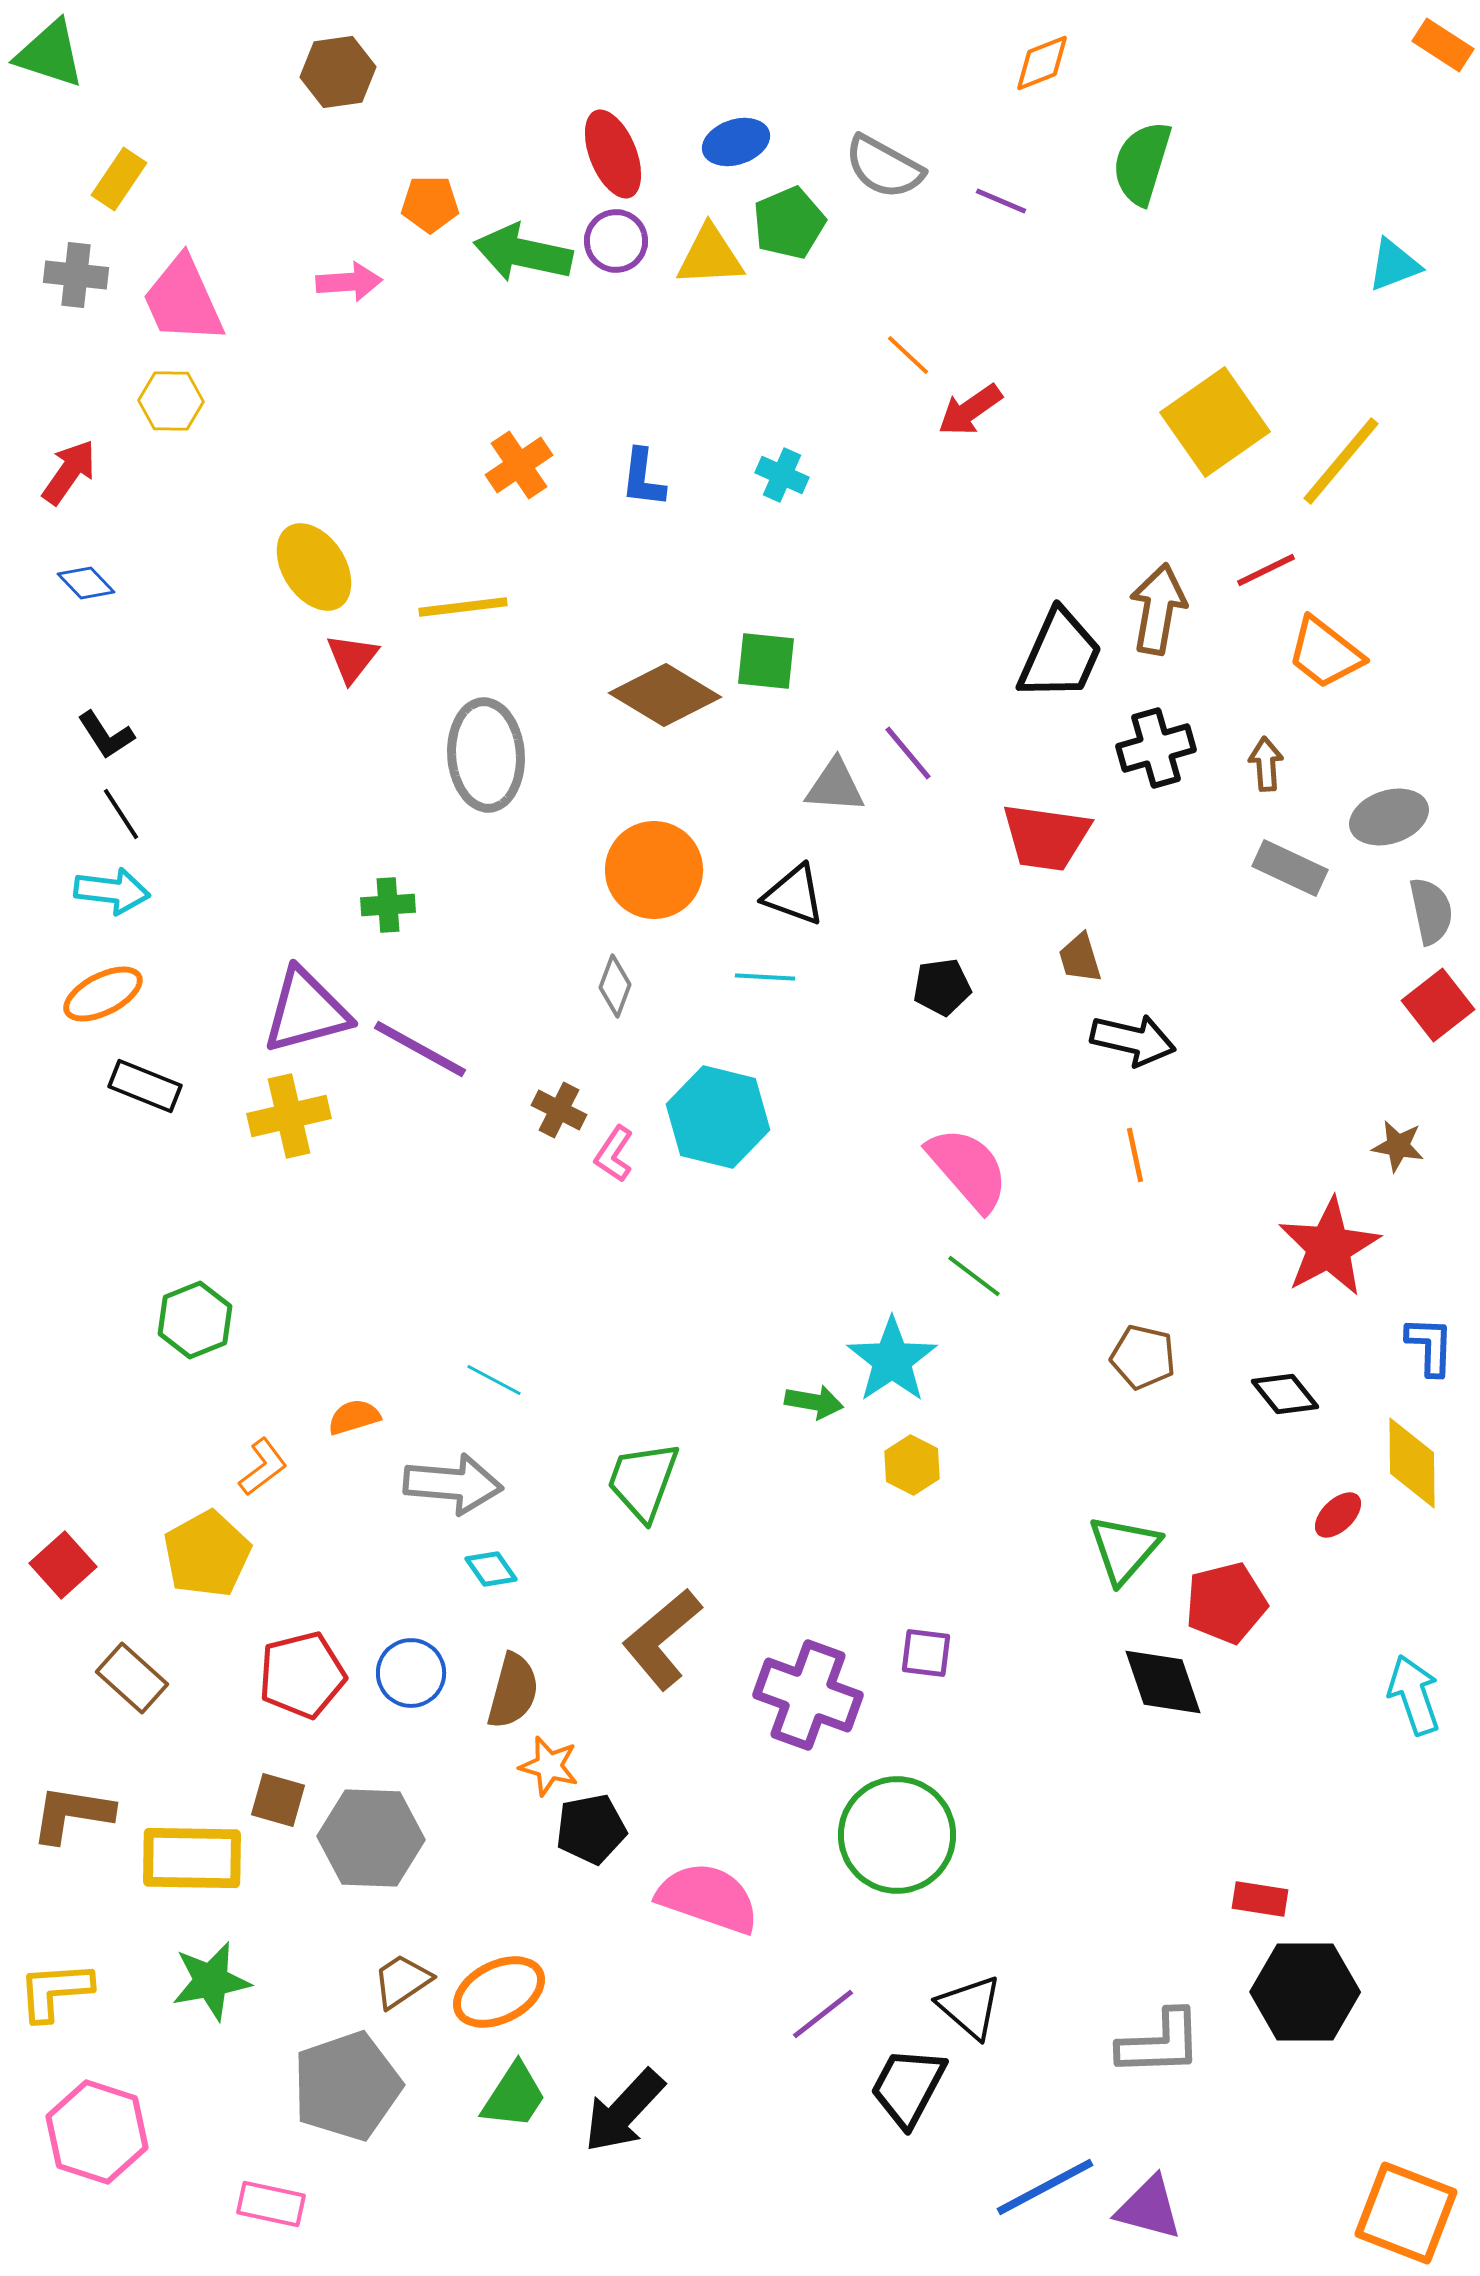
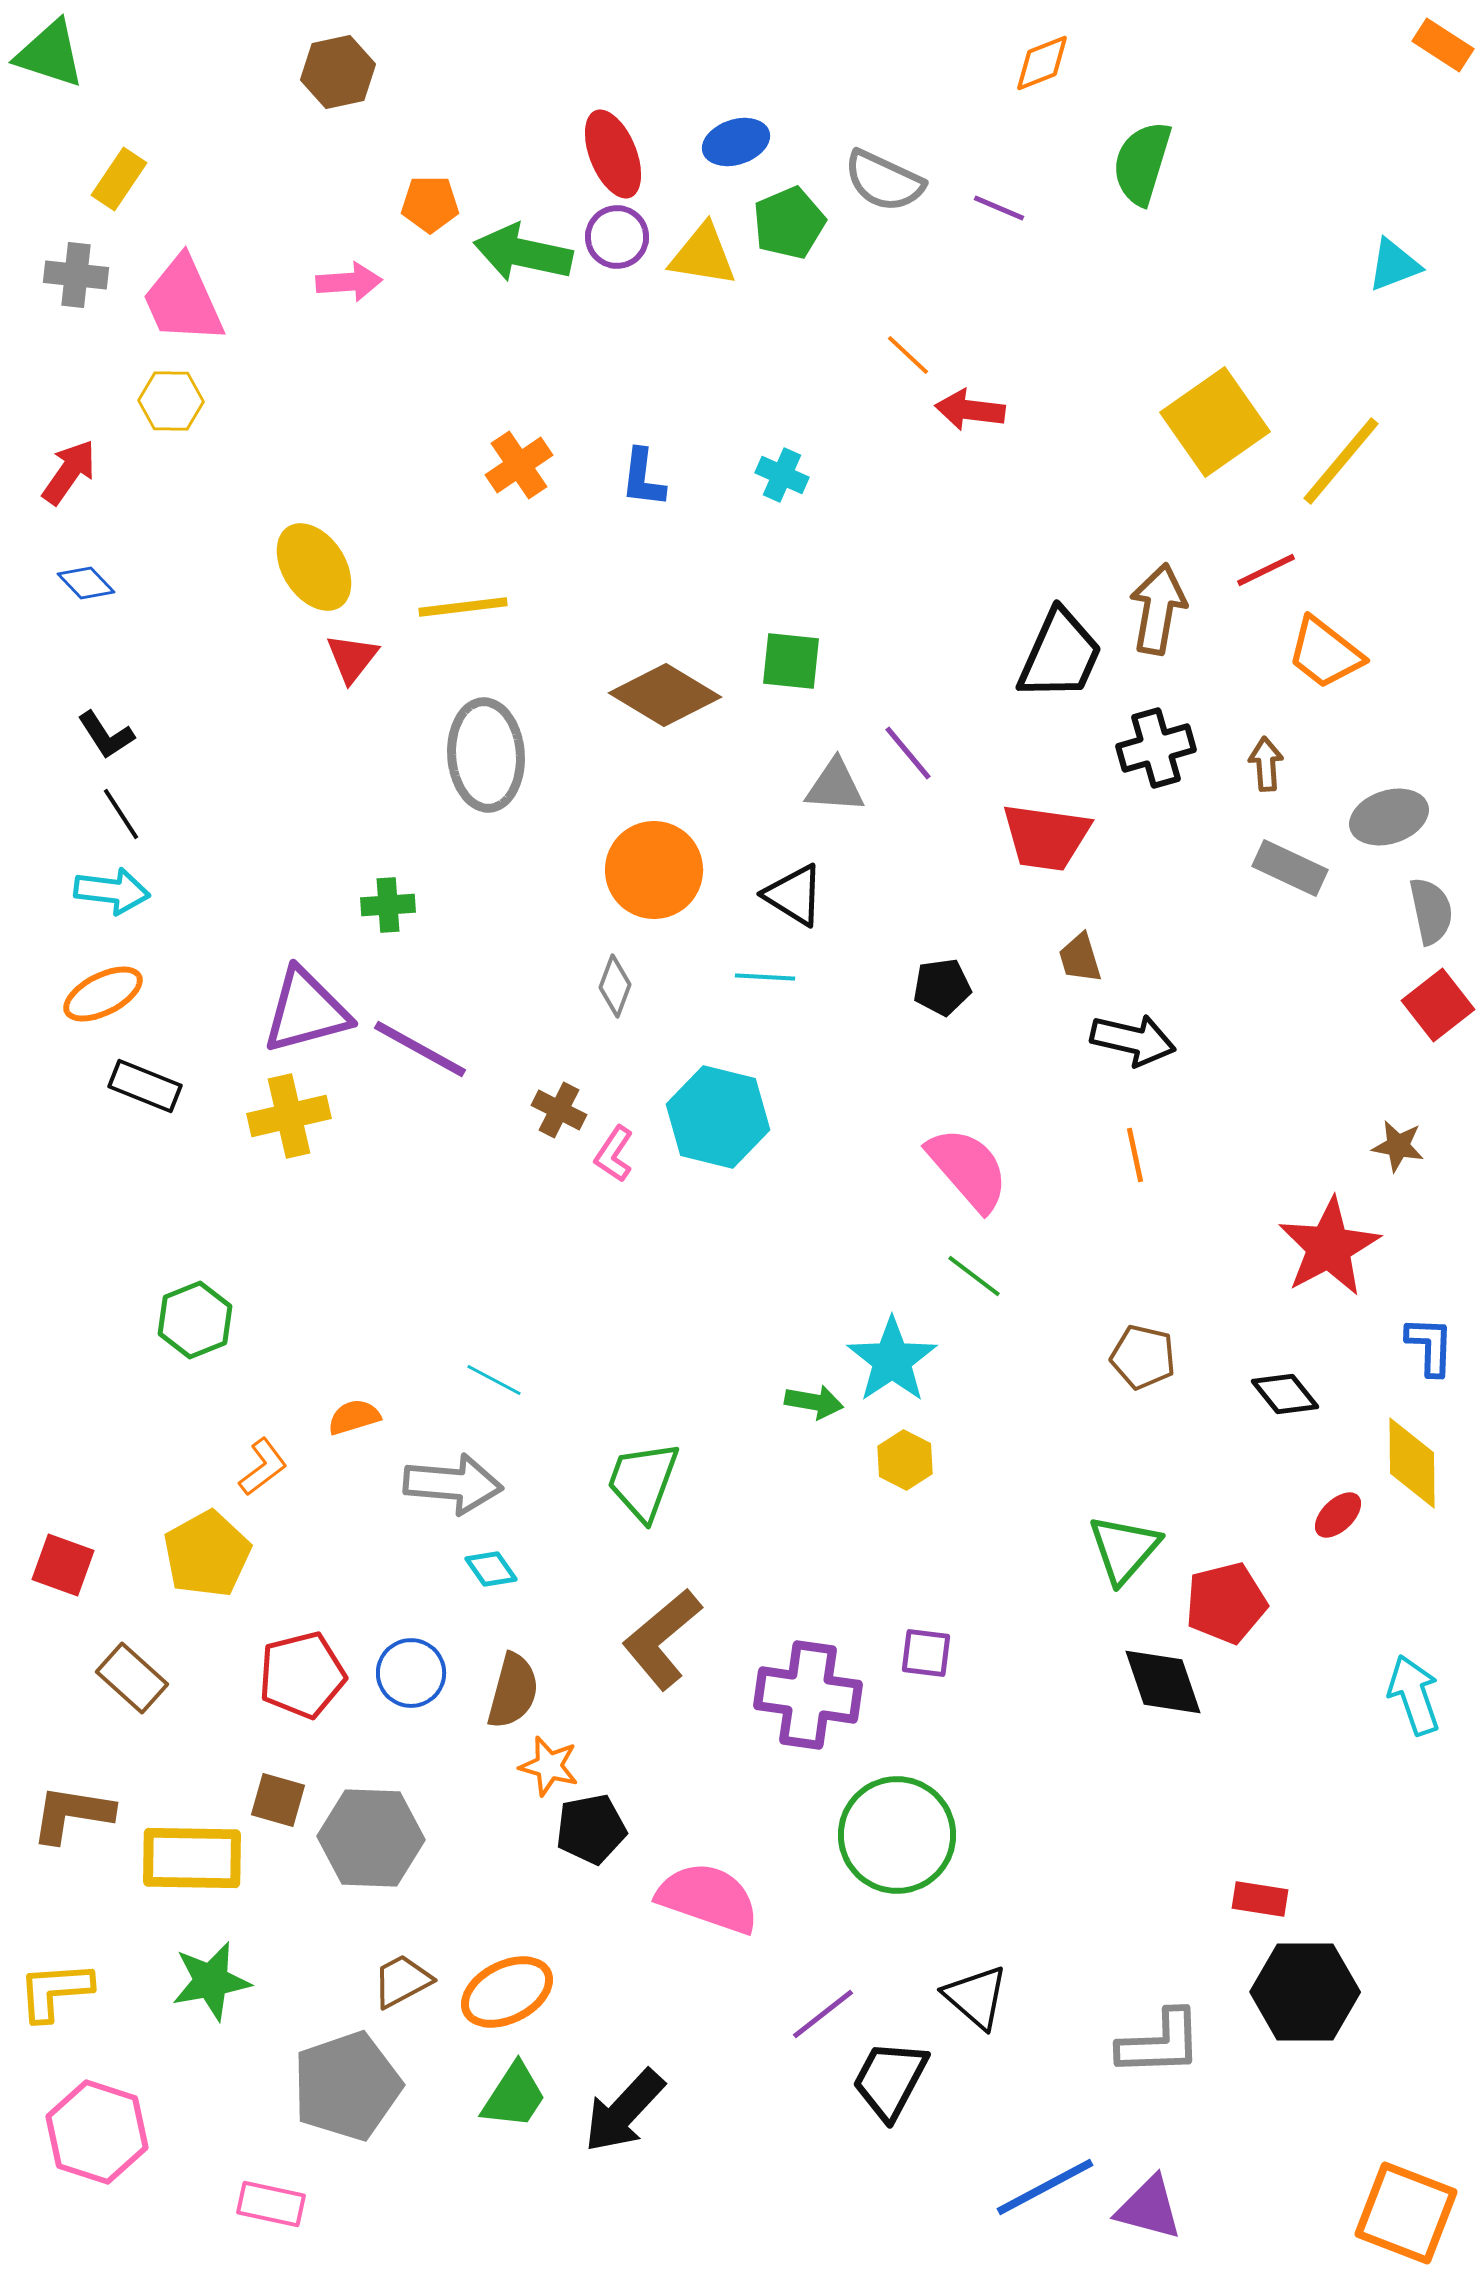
brown hexagon at (338, 72): rotated 4 degrees counterclockwise
gray semicircle at (884, 167): moved 14 px down; rotated 4 degrees counterclockwise
purple line at (1001, 201): moved 2 px left, 7 px down
purple circle at (616, 241): moved 1 px right, 4 px up
yellow triangle at (710, 256): moved 7 px left, 1 px up; rotated 12 degrees clockwise
red arrow at (970, 410): rotated 42 degrees clockwise
green square at (766, 661): moved 25 px right
black triangle at (794, 895): rotated 12 degrees clockwise
yellow hexagon at (912, 1465): moved 7 px left, 5 px up
red square at (63, 1565): rotated 28 degrees counterclockwise
purple cross at (808, 1695): rotated 12 degrees counterclockwise
brown trapezoid at (402, 1981): rotated 6 degrees clockwise
orange ellipse at (499, 1992): moved 8 px right
black triangle at (970, 2007): moved 6 px right, 10 px up
black trapezoid at (908, 2087): moved 18 px left, 7 px up
